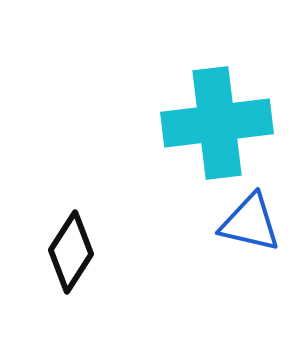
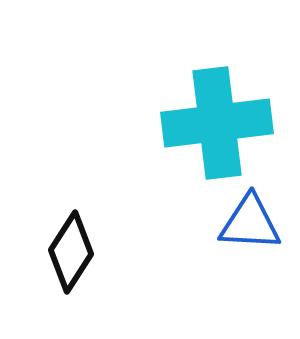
blue triangle: rotated 10 degrees counterclockwise
